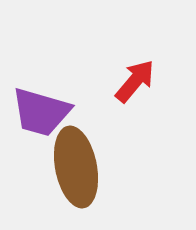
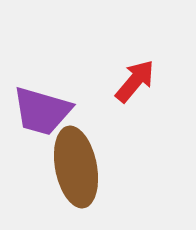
purple trapezoid: moved 1 px right, 1 px up
